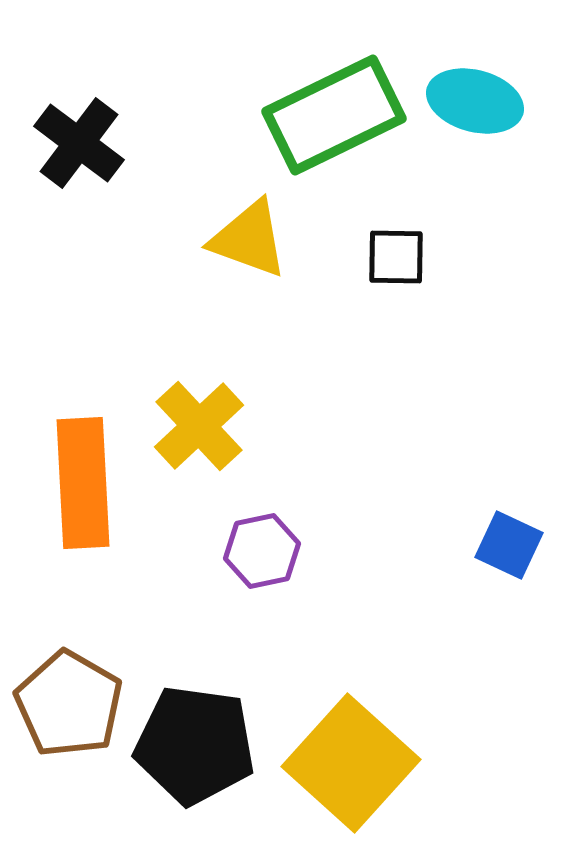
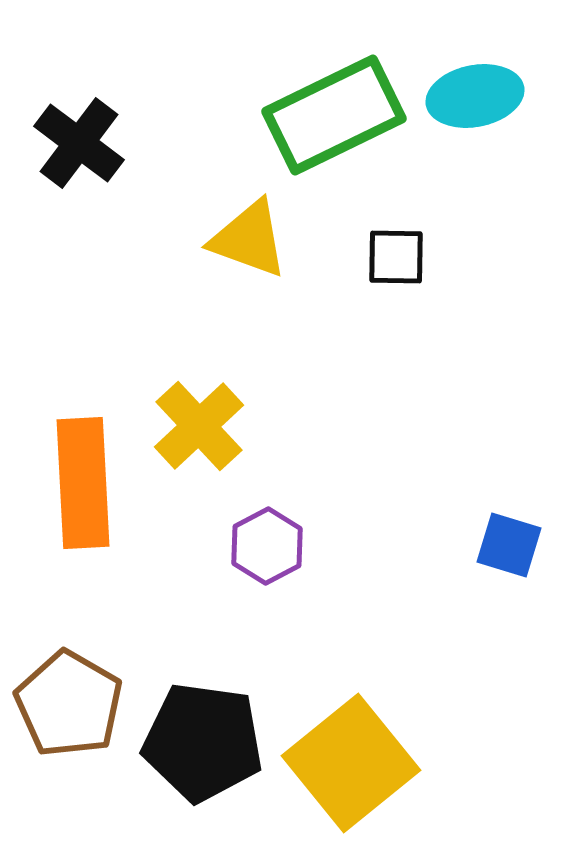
cyan ellipse: moved 5 px up; rotated 26 degrees counterclockwise
blue square: rotated 8 degrees counterclockwise
purple hexagon: moved 5 px right, 5 px up; rotated 16 degrees counterclockwise
black pentagon: moved 8 px right, 3 px up
yellow square: rotated 9 degrees clockwise
